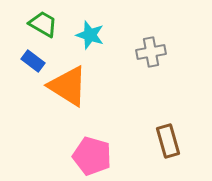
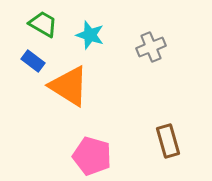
gray cross: moved 5 px up; rotated 12 degrees counterclockwise
orange triangle: moved 1 px right
